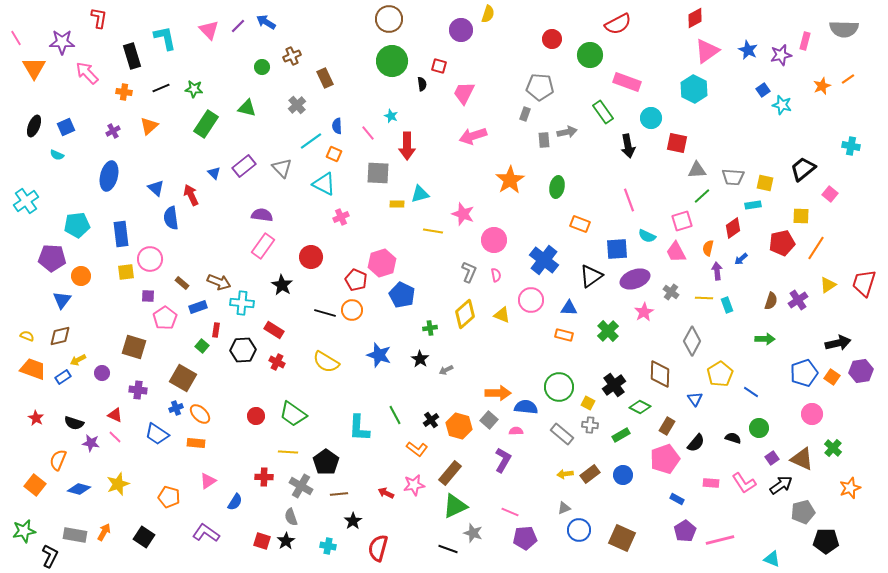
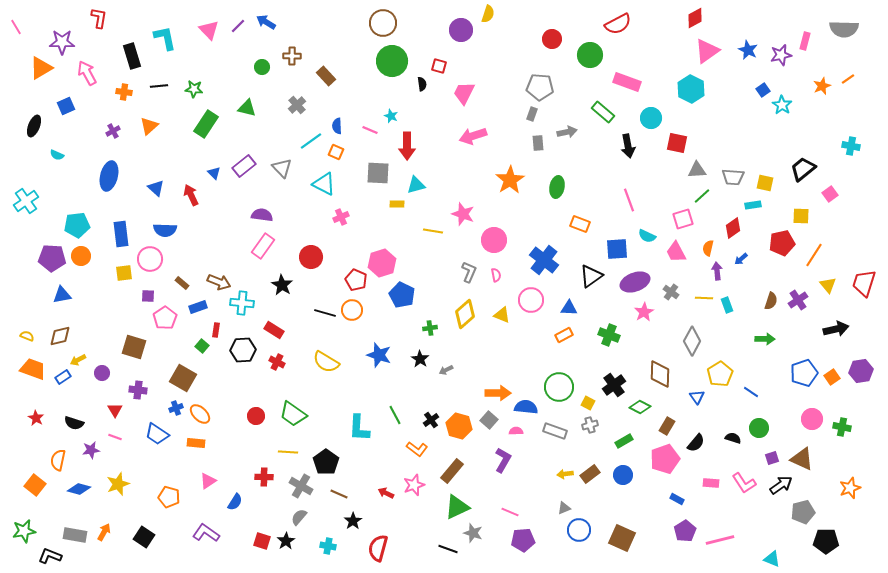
brown circle at (389, 19): moved 6 px left, 4 px down
pink line at (16, 38): moved 11 px up
brown cross at (292, 56): rotated 24 degrees clockwise
orange triangle at (34, 68): moved 7 px right; rotated 30 degrees clockwise
pink arrow at (87, 73): rotated 15 degrees clockwise
brown rectangle at (325, 78): moved 1 px right, 2 px up; rotated 18 degrees counterclockwise
black line at (161, 88): moved 2 px left, 2 px up; rotated 18 degrees clockwise
cyan hexagon at (694, 89): moved 3 px left
cyan star at (782, 105): rotated 18 degrees clockwise
green rectangle at (603, 112): rotated 15 degrees counterclockwise
gray rectangle at (525, 114): moved 7 px right
blue square at (66, 127): moved 21 px up
pink line at (368, 133): moved 2 px right, 3 px up; rotated 28 degrees counterclockwise
gray rectangle at (544, 140): moved 6 px left, 3 px down
orange square at (334, 154): moved 2 px right, 2 px up
cyan triangle at (420, 194): moved 4 px left, 9 px up
pink square at (830, 194): rotated 14 degrees clockwise
blue semicircle at (171, 218): moved 6 px left, 12 px down; rotated 80 degrees counterclockwise
pink square at (682, 221): moved 1 px right, 2 px up
orange line at (816, 248): moved 2 px left, 7 px down
yellow square at (126, 272): moved 2 px left, 1 px down
orange circle at (81, 276): moved 20 px up
purple ellipse at (635, 279): moved 3 px down
yellow triangle at (828, 285): rotated 36 degrees counterclockwise
blue triangle at (62, 300): moved 5 px up; rotated 42 degrees clockwise
green cross at (608, 331): moved 1 px right, 4 px down; rotated 25 degrees counterclockwise
orange rectangle at (564, 335): rotated 42 degrees counterclockwise
black arrow at (838, 343): moved 2 px left, 14 px up
orange square at (832, 377): rotated 21 degrees clockwise
blue triangle at (695, 399): moved 2 px right, 2 px up
pink circle at (812, 414): moved 5 px down
red triangle at (115, 415): moved 5 px up; rotated 35 degrees clockwise
gray cross at (590, 425): rotated 21 degrees counterclockwise
gray rectangle at (562, 434): moved 7 px left, 3 px up; rotated 20 degrees counterclockwise
green rectangle at (621, 435): moved 3 px right, 6 px down
pink line at (115, 437): rotated 24 degrees counterclockwise
purple star at (91, 443): moved 7 px down; rotated 18 degrees counterclockwise
green cross at (833, 448): moved 9 px right, 21 px up; rotated 30 degrees counterclockwise
purple square at (772, 458): rotated 16 degrees clockwise
orange semicircle at (58, 460): rotated 10 degrees counterclockwise
brown rectangle at (450, 473): moved 2 px right, 2 px up
pink star at (414, 485): rotated 10 degrees counterclockwise
brown line at (339, 494): rotated 30 degrees clockwise
green triangle at (455, 506): moved 2 px right, 1 px down
gray semicircle at (291, 517): moved 8 px right; rotated 60 degrees clockwise
purple pentagon at (525, 538): moved 2 px left, 2 px down
black L-shape at (50, 556): rotated 95 degrees counterclockwise
